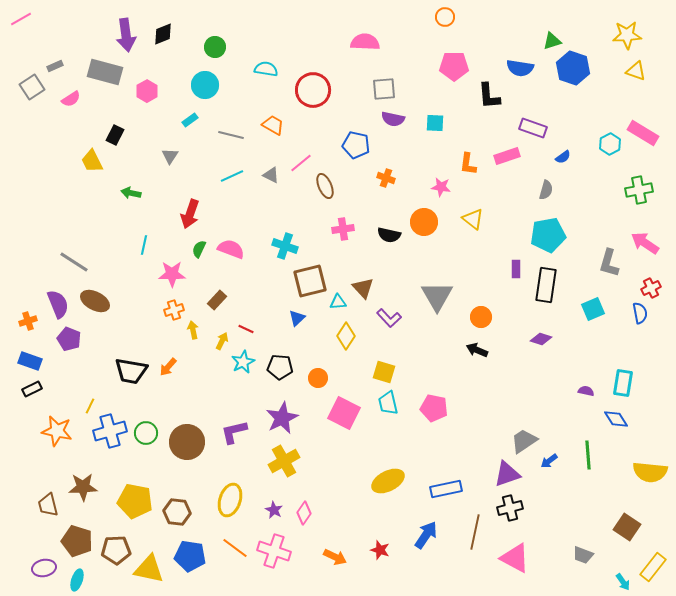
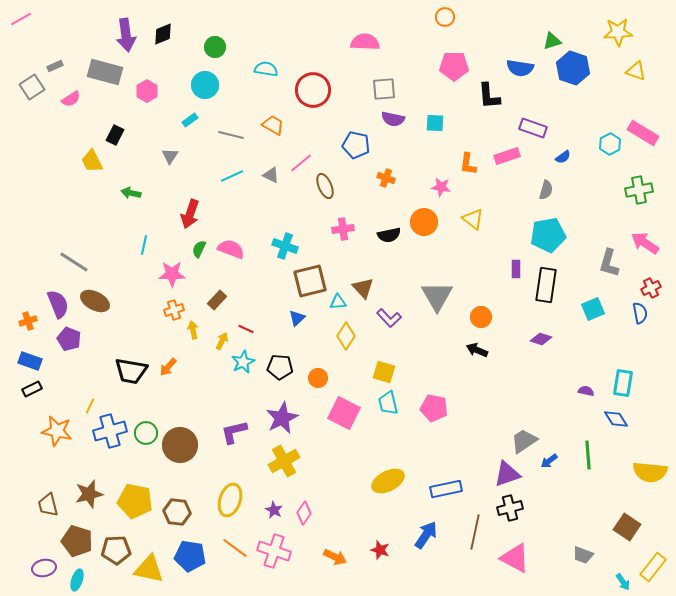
yellow star at (627, 35): moved 9 px left, 3 px up
black semicircle at (389, 235): rotated 25 degrees counterclockwise
brown circle at (187, 442): moved 7 px left, 3 px down
brown star at (83, 487): moved 6 px right, 7 px down; rotated 12 degrees counterclockwise
